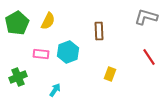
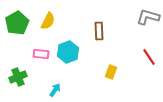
gray L-shape: moved 2 px right
yellow rectangle: moved 1 px right, 2 px up
